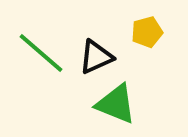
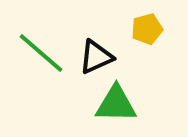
yellow pentagon: moved 3 px up
green triangle: rotated 21 degrees counterclockwise
